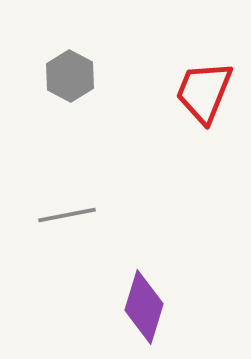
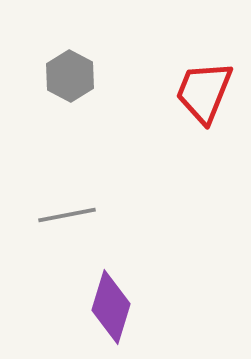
purple diamond: moved 33 px left
